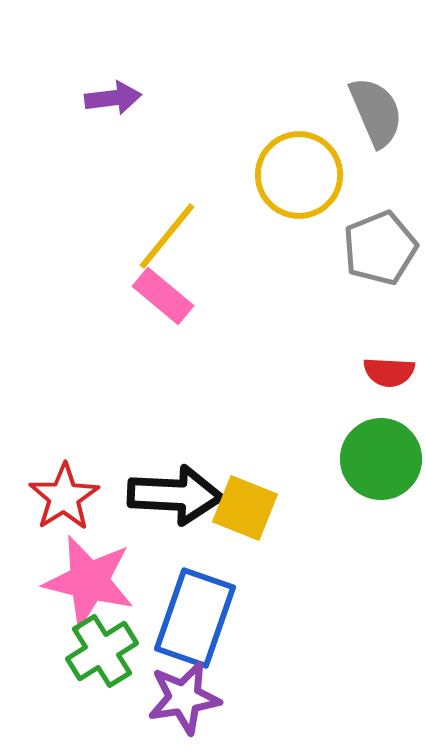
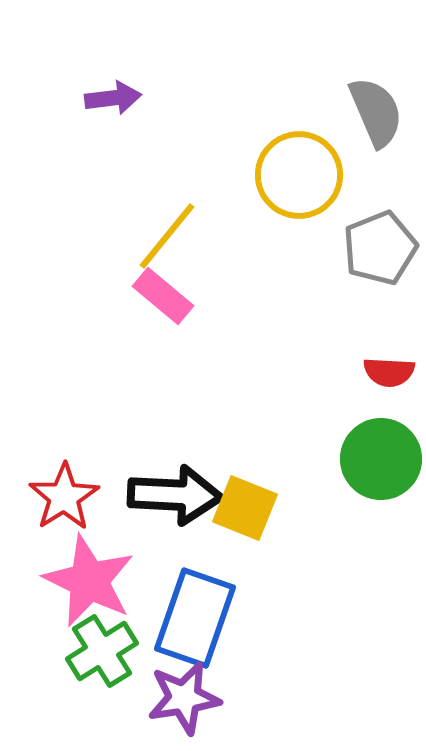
pink star: rotated 12 degrees clockwise
